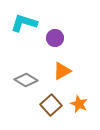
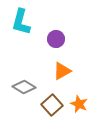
cyan L-shape: moved 3 px left, 1 px up; rotated 92 degrees counterclockwise
purple circle: moved 1 px right, 1 px down
gray diamond: moved 2 px left, 7 px down
brown square: moved 1 px right
